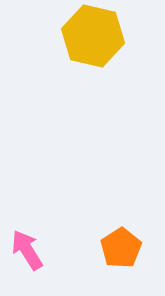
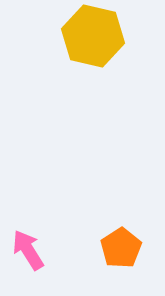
pink arrow: moved 1 px right
